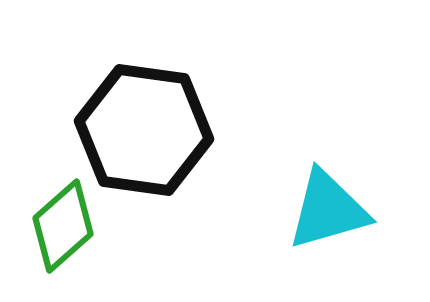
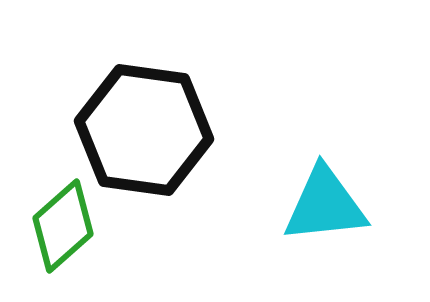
cyan triangle: moved 3 px left, 5 px up; rotated 10 degrees clockwise
